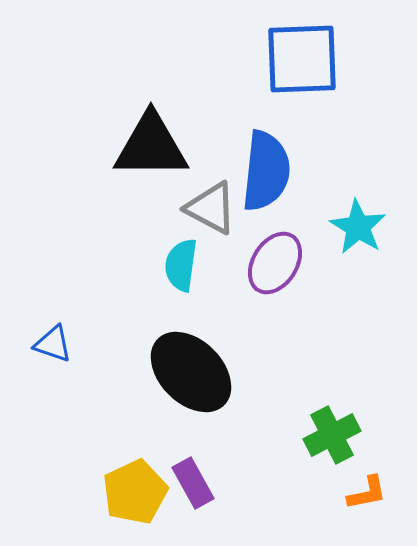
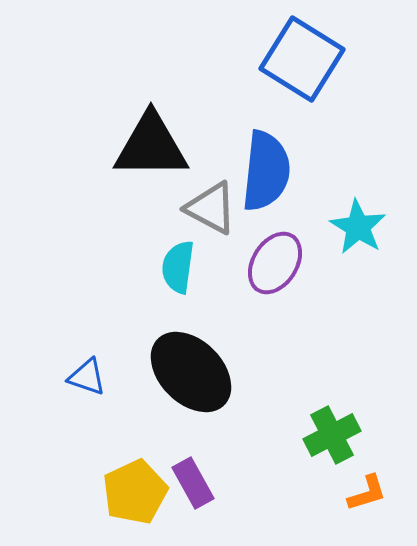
blue square: rotated 34 degrees clockwise
cyan semicircle: moved 3 px left, 2 px down
blue triangle: moved 34 px right, 33 px down
orange L-shape: rotated 6 degrees counterclockwise
